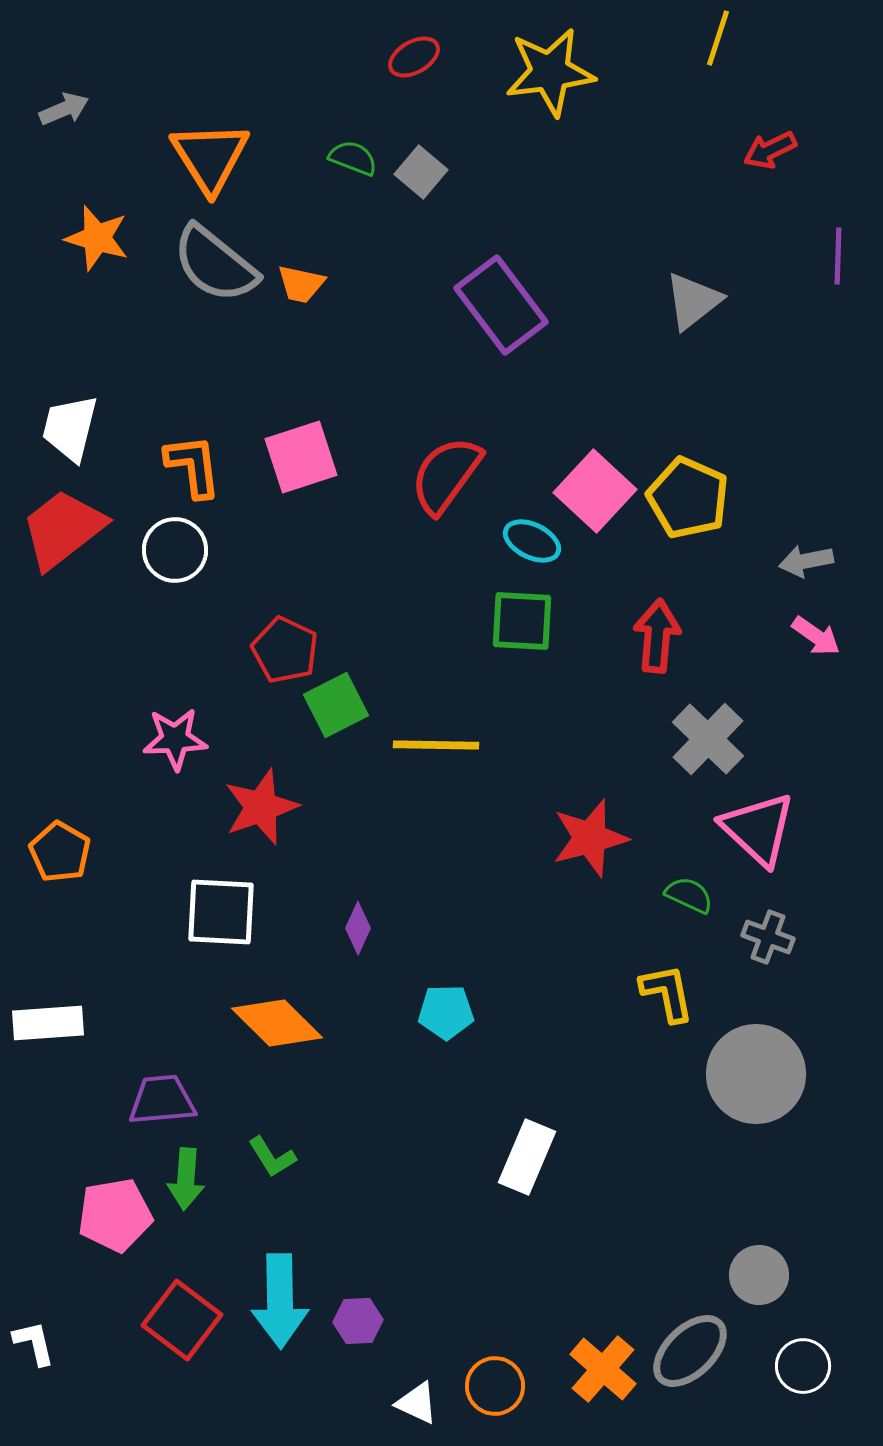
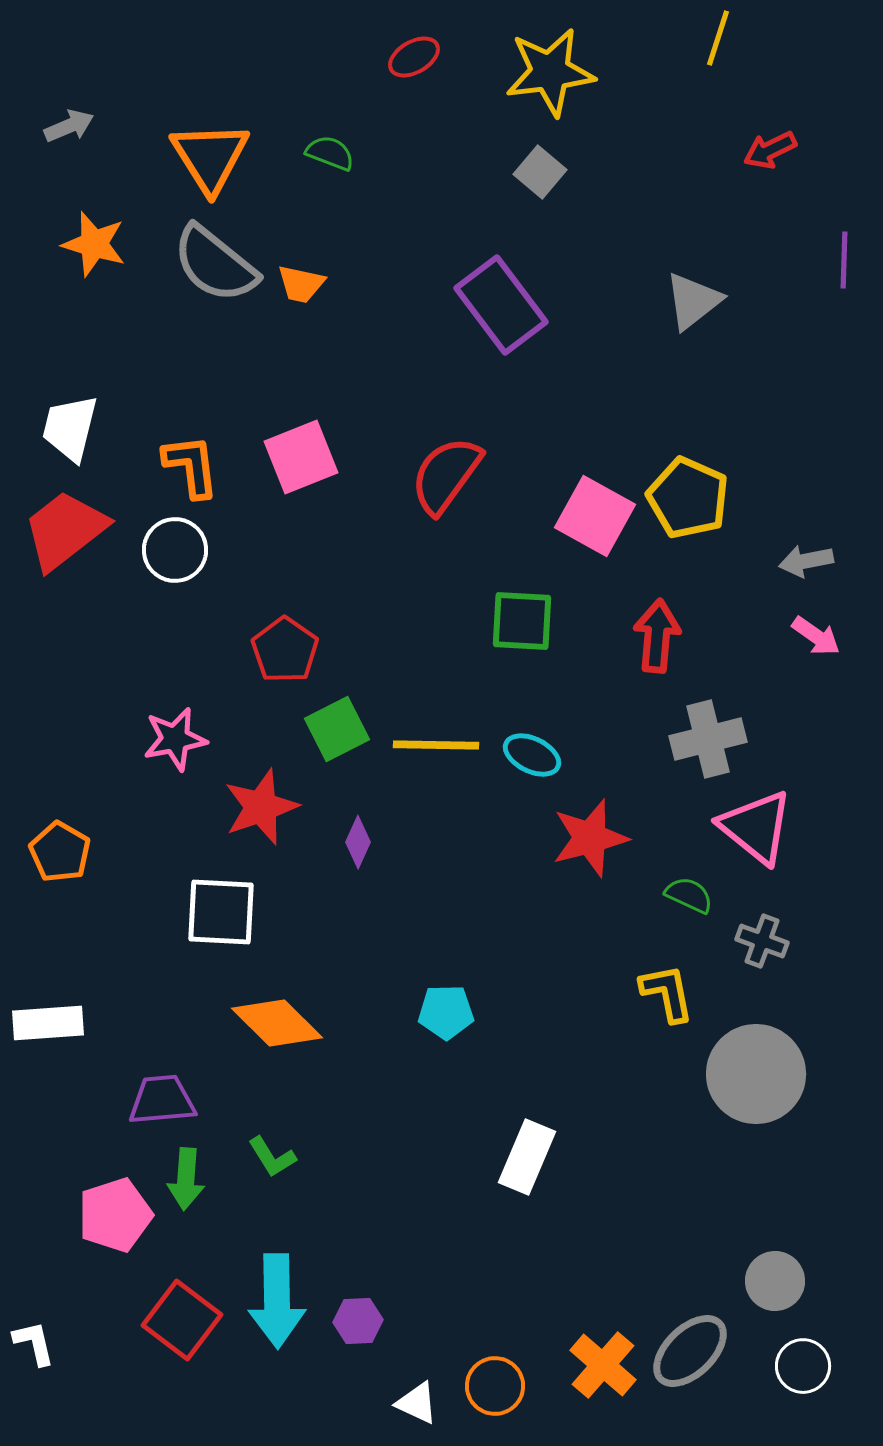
gray arrow at (64, 109): moved 5 px right, 17 px down
green semicircle at (353, 158): moved 23 px left, 5 px up
gray square at (421, 172): moved 119 px right
orange star at (97, 238): moved 3 px left, 6 px down
purple line at (838, 256): moved 6 px right, 4 px down
pink square at (301, 457): rotated 4 degrees counterclockwise
orange L-shape at (193, 466): moved 2 px left
pink square at (595, 491): moved 25 px down; rotated 14 degrees counterclockwise
red trapezoid at (63, 529): moved 2 px right, 1 px down
cyan ellipse at (532, 541): moved 214 px down
red pentagon at (285, 650): rotated 10 degrees clockwise
green square at (336, 705): moved 1 px right, 24 px down
pink star at (175, 739): rotated 8 degrees counterclockwise
gray cross at (708, 739): rotated 32 degrees clockwise
pink triangle at (758, 829): moved 2 px left, 2 px up; rotated 4 degrees counterclockwise
purple diamond at (358, 928): moved 86 px up
gray cross at (768, 937): moved 6 px left, 4 px down
pink pentagon at (115, 1215): rotated 8 degrees counterclockwise
gray circle at (759, 1275): moved 16 px right, 6 px down
cyan arrow at (280, 1301): moved 3 px left
orange cross at (603, 1369): moved 4 px up
